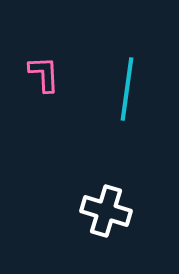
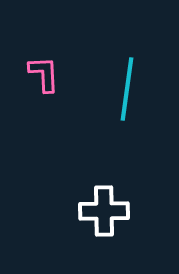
white cross: moved 2 px left; rotated 18 degrees counterclockwise
